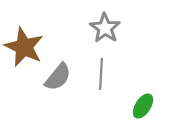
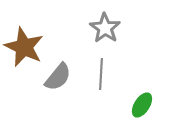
green ellipse: moved 1 px left, 1 px up
